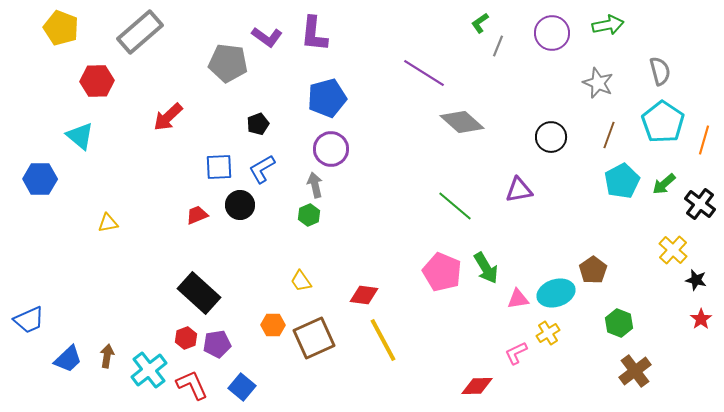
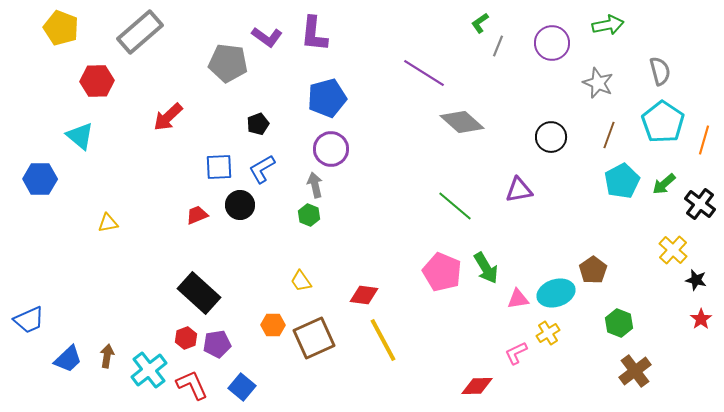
purple circle at (552, 33): moved 10 px down
green hexagon at (309, 215): rotated 15 degrees counterclockwise
